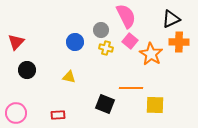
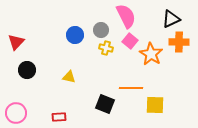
blue circle: moved 7 px up
red rectangle: moved 1 px right, 2 px down
